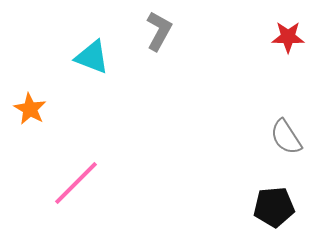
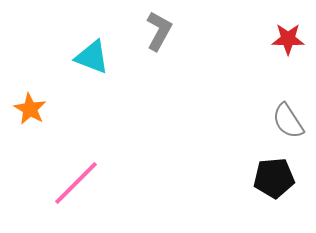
red star: moved 2 px down
gray semicircle: moved 2 px right, 16 px up
black pentagon: moved 29 px up
